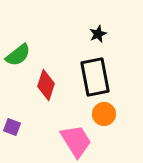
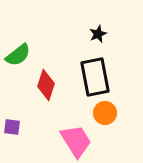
orange circle: moved 1 px right, 1 px up
purple square: rotated 12 degrees counterclockwise
